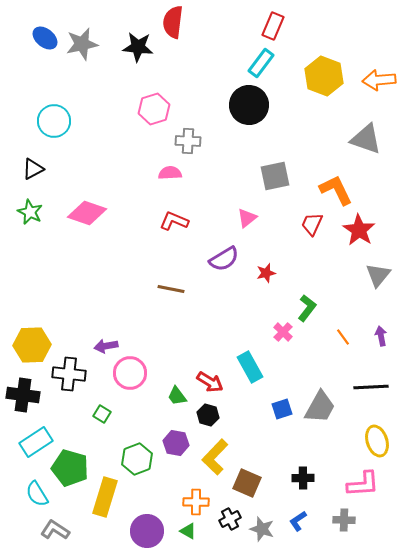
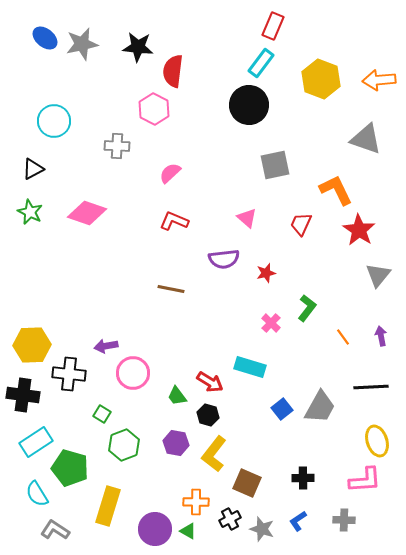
red semicircle at (173, 22): moved 49 px down
yellow hexagon at (324, 76): moved 3 px left, 3 px down
pink hexagon at (154, 109): rotated 16 degrees counterclockwise
gray cross at (188, 141): moved 71 px left, 5 px down
pink semicircle at (170, 173): rotated 40 degrees counterclockwise
gray square at (275, 176): moved 11 px up
pink triangle at (247, 218): rotated 40 degrees counterclockwise
red trapezoid at (312, 224): moved 11 px left
purple semicircle at (224, 259): rotated 24 degrees clockwise
pink cross at (283, 332): moved 12 px left, 9 px up
cyan rectangle at (250, 367): rotated 44 degrees counterclockwise
pink circle at (130, 373): moved 3 px right
blue square at (282, 409): rotated 20 degrees counterclockwise
yellow L-shape at (215, 457): moved 1 px left, 3 px up; rotated 6 degrees counterclockwise
green hexagon at (137, 459): moved 13 px left, 14 px up
pink L-shape at (363, 484): moved 2 px right, 4 px up
yellow rectangle at (105, 497): moved 3 px right, 9 px down
purple circle at (147, 531): moved 8 px right, 2 px up
